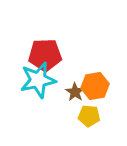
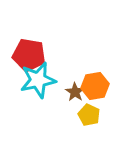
red pentagon: moved 16 px left; rotated 12 degrees clockwise
yellow pentagon: moved 1 px up; rotated 20 degrees clockwise
